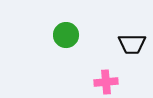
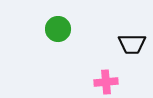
green circle: moved 8 px left, 6 px up
